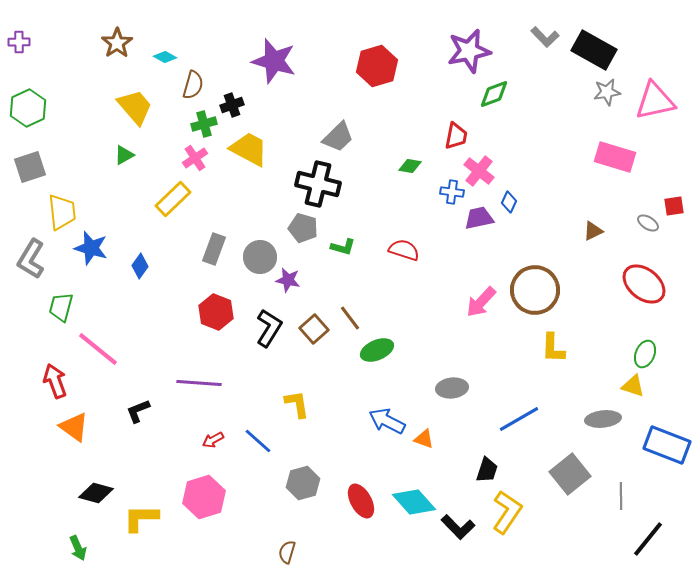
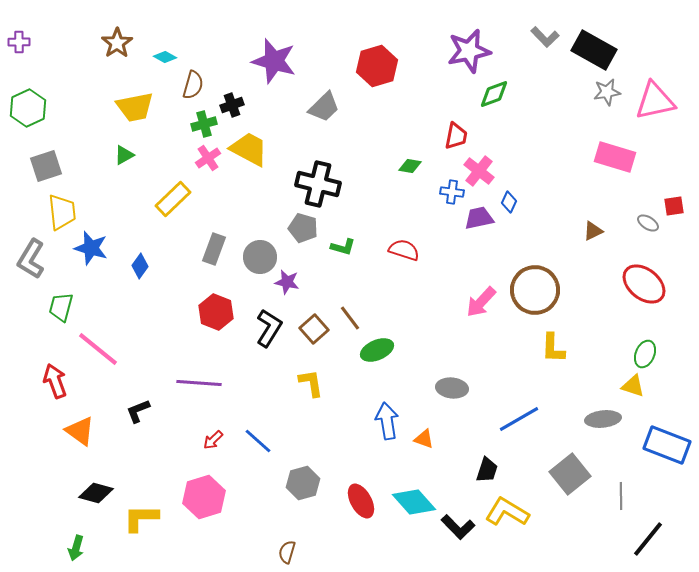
yellow trapezoid at (135, 107): rotated 120 degrees clockwise
gray trapezoid at (338, 137): moved 14 px left, 30 px up
pink cross at (195, 158): moved 13 px right
gray square at (30, 167): moved 16 px right, 1 px up
purple star at (288, 280): moved 1 px left, 2 px down
gray ellipse at (452, 388): rotated 12 degrees clockwise
yellow L-shape at (297, 404): moved 14 px right, 21 px up
blue arrow at (387, 421): rotated 54 degrees clockwise
orange triangle at (74, 427): moved 6 px right, 4 px down
red arrow at (213, 440): rotated 15 degrees counterclockwise
yellow L-shape at (507, 512): rotated 93 degrees counterclockwise
green arrow at (78, 548): moved 2 px left; rotated 40 degrees clockwise
